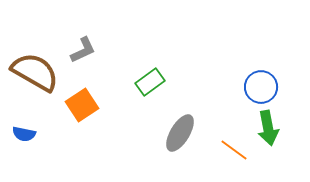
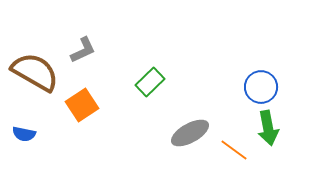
green rectangle: rotated 8 degrees counterclockwise
gray ellipse: moved 10 px right; rotated 30 degrees clockwise
